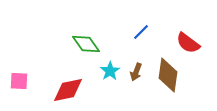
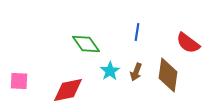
blue line: moved 4 px left; rotated 36 degrees counterclockwise
